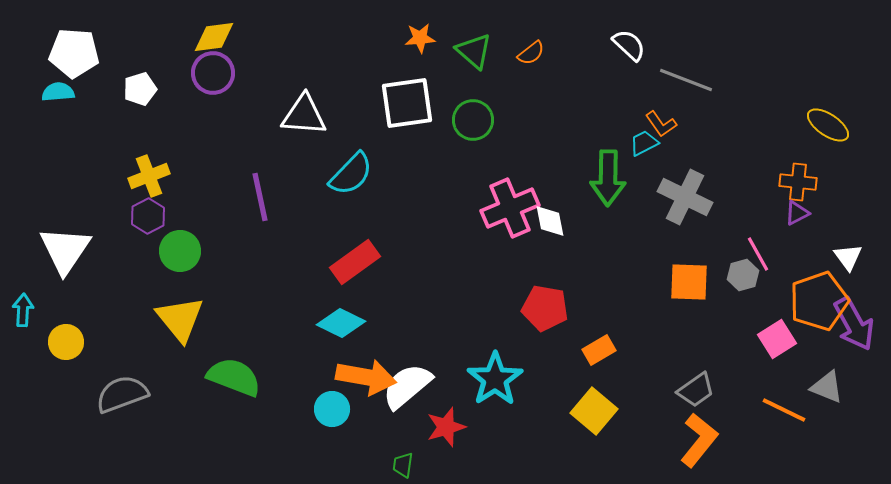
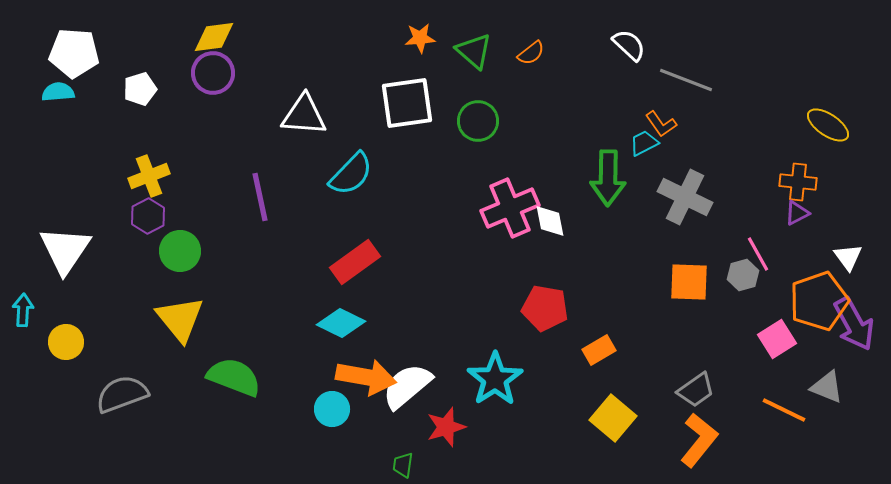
green circle at (473, 120): moved 5 px right, 1 px down
yellow square at (594, 411): moved 19 px right, 7 px down
